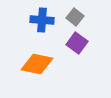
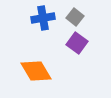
blue cross: moved 1 px right, 2 px up; rotated 15 degrees counterclockwise
orange diamond: moved 1 px left, 7 px down; rotated 48 degrees clockwise
